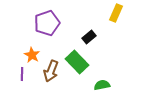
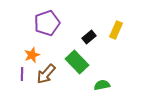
yellow rectangle: moved 17 px down
orange star: rotated 21 degrees clockwise
brown arrow: moved 5 px left, 3 px down; rotated 20 degrees clockwise
